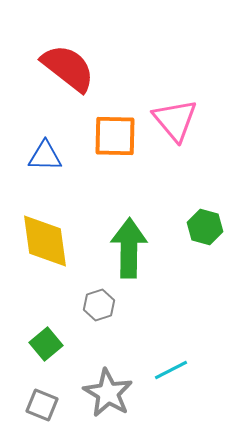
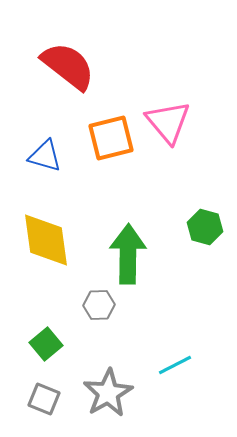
red semicircle: moved 2 px up
pink triangle: moved 7 px left, 2 px down
orange square: moved 4 px left, 2 px down; rotated 15 degrees counterclockwise
blue triangle: rotated 15 degrees clockwise
yellow diamond: moved 1 px right, 1 px up
green arrow: moved 1 px left, 6 px down
gray hexagon: rotated 16 degrees clockwise
cyan line: moved 4 px right, 5 px up
gray star: rotated 12 degrees clockwise
gray square: moved 2 px right, 6 px up
